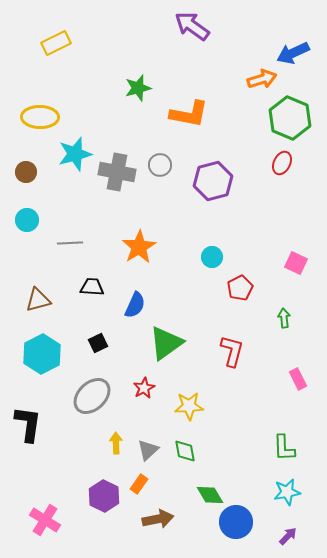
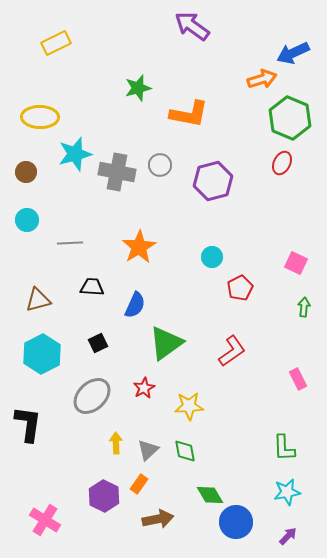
green arrow at (284, 318): moved 20 px right, 11 px up; rotated 12 degrees clockwise
red L-shape at (232, 351): rotated 40 degrees clockwise
